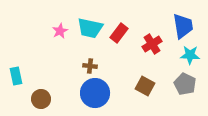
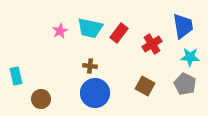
cyan star: moved 2 px down
